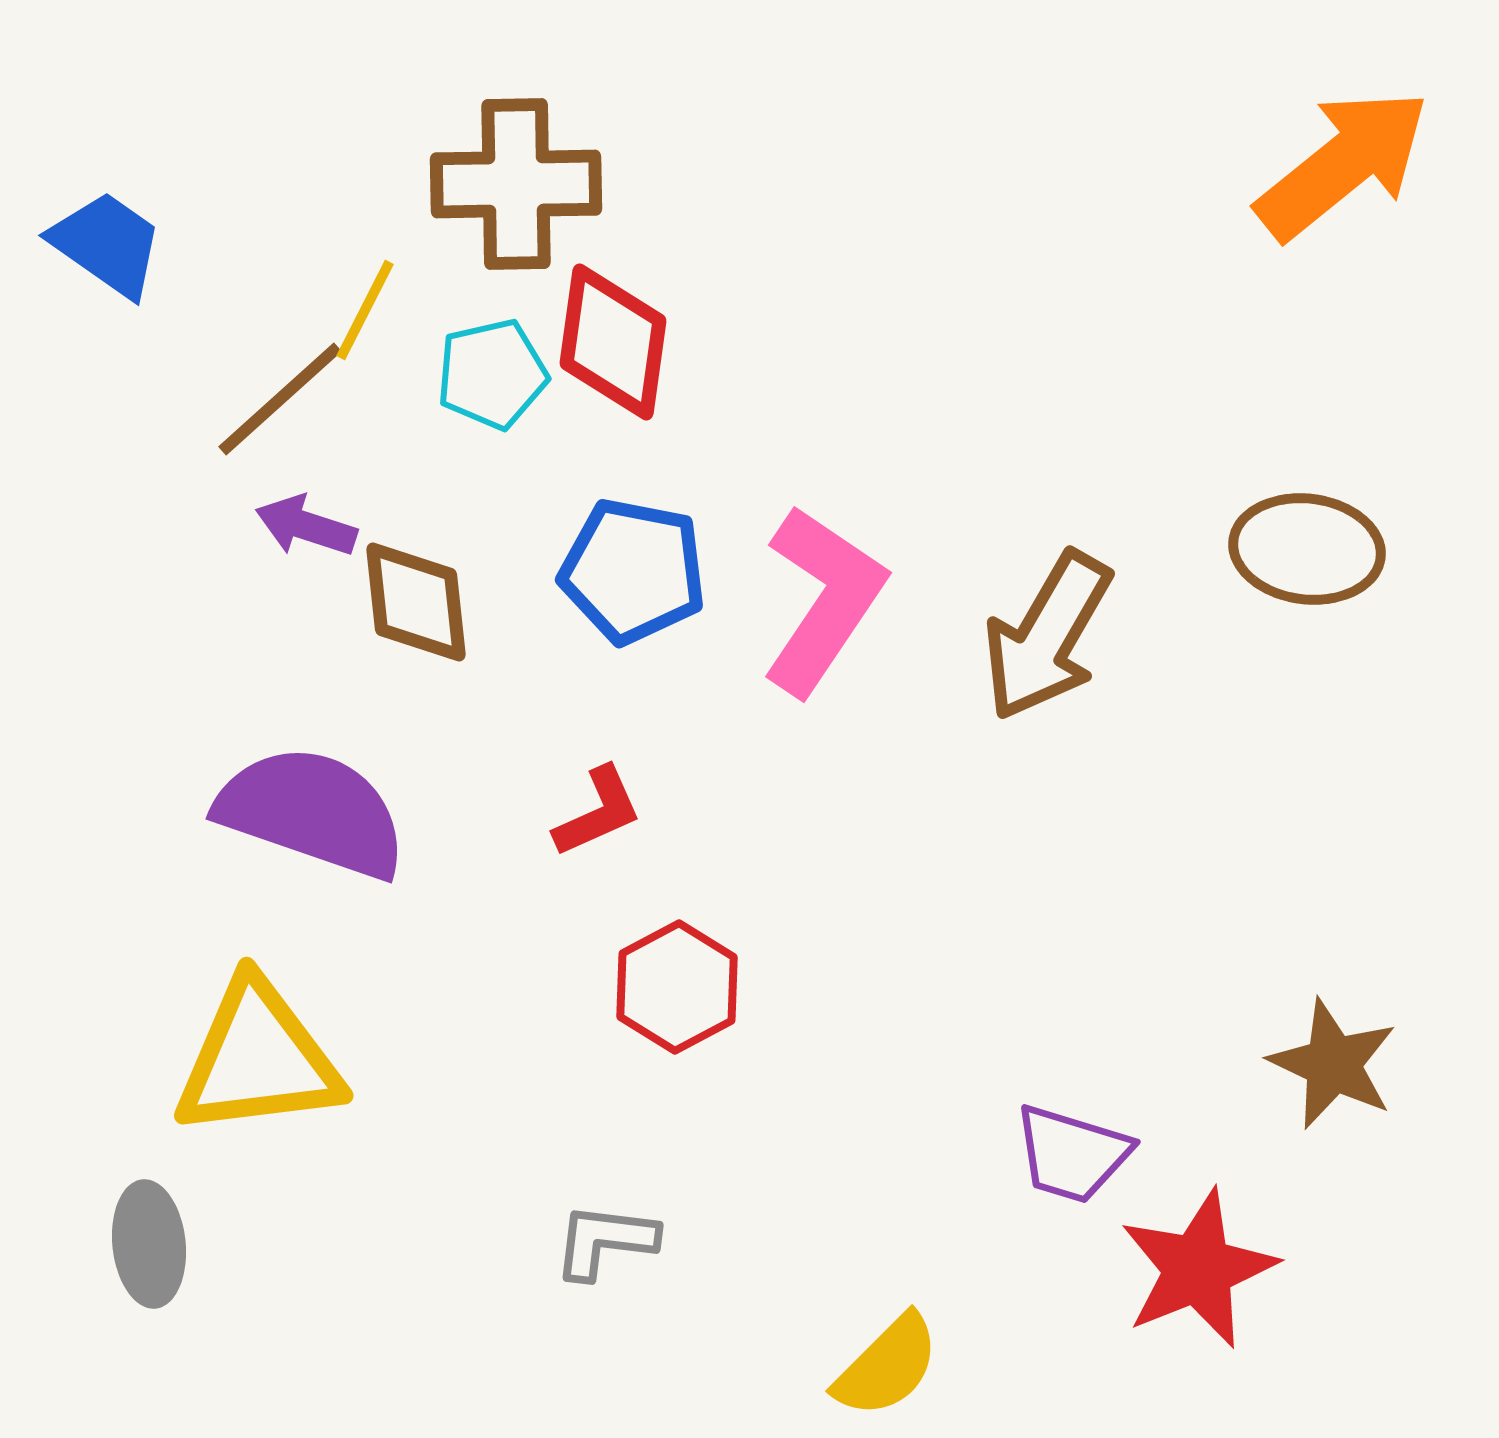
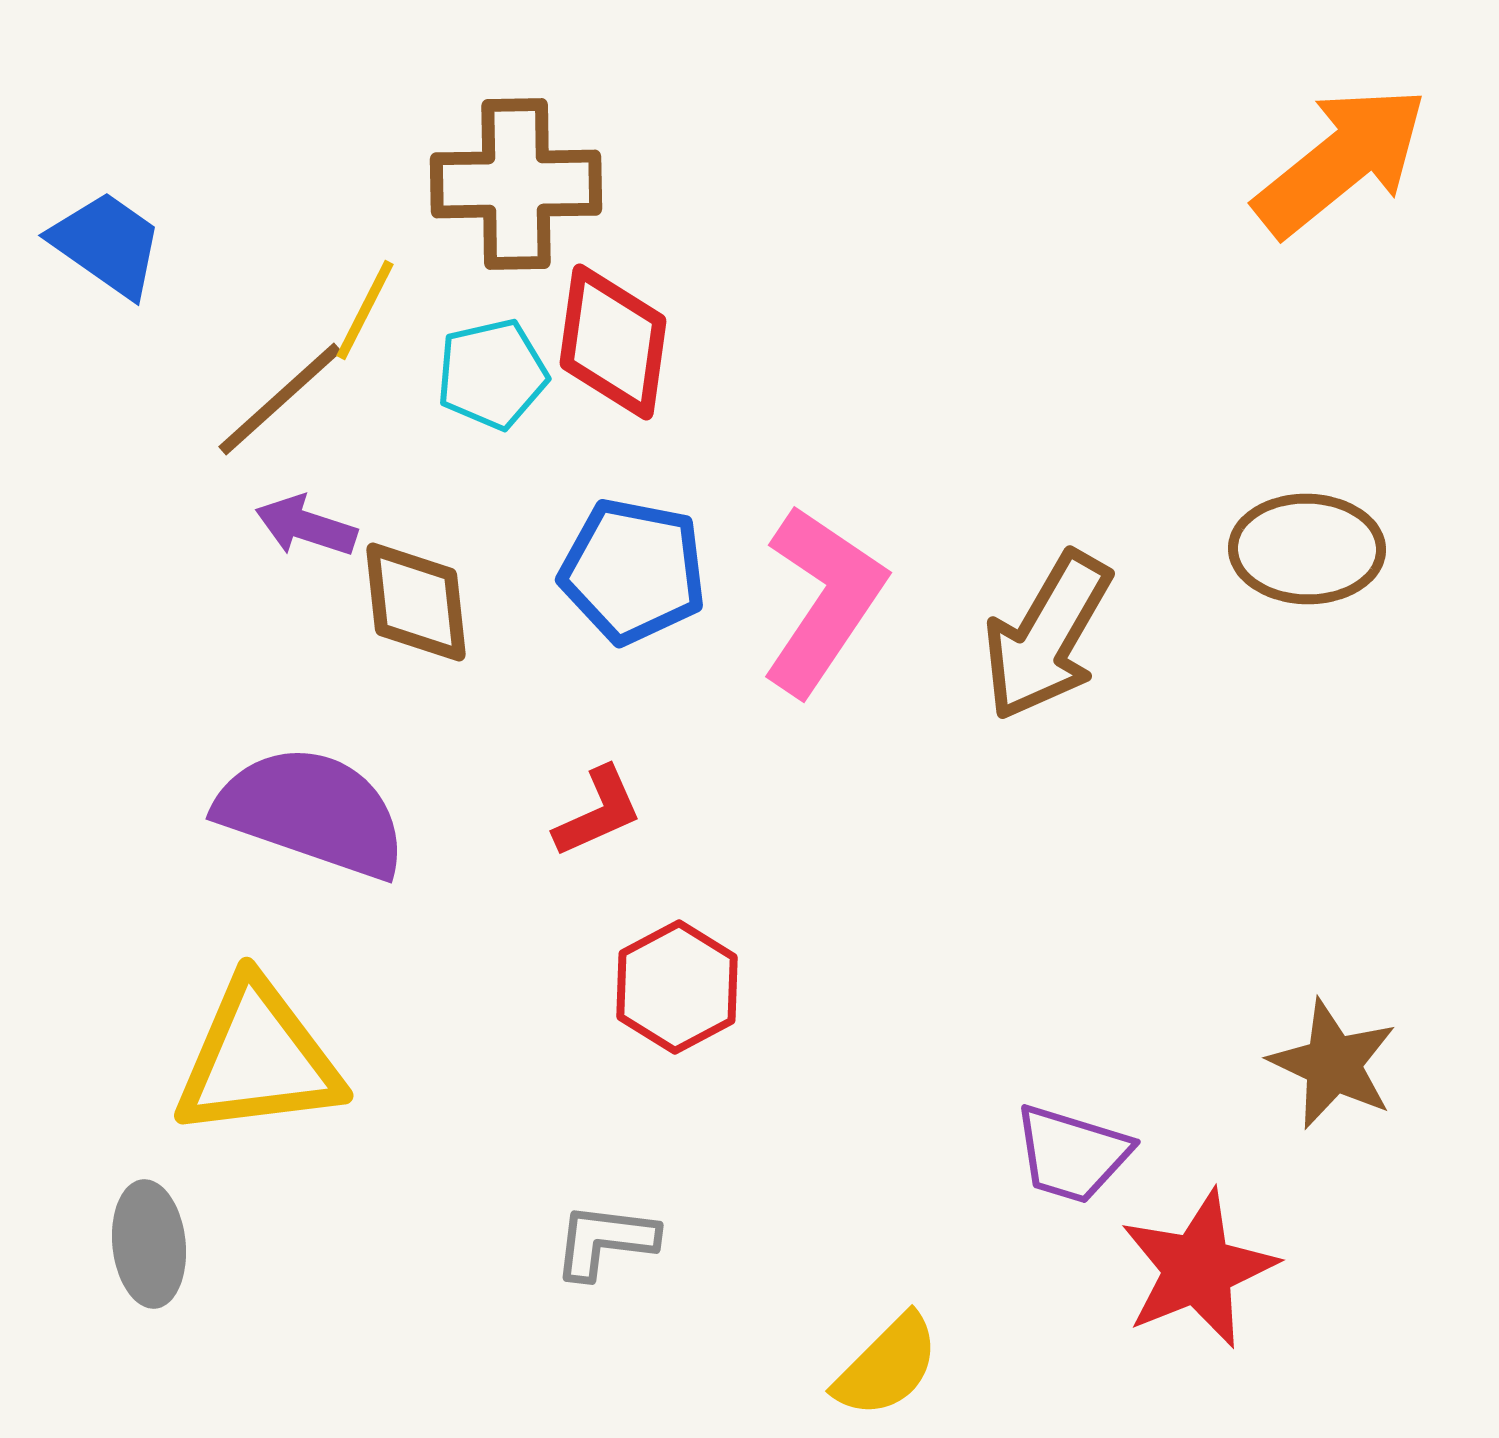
orange arrow: moved 2 px left, 3 px up
brown ellipse: rotated 6 degrees counterclockwise
